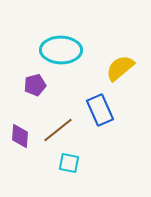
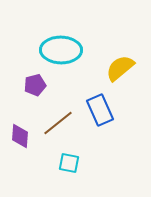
brown line: moved 7 px up
